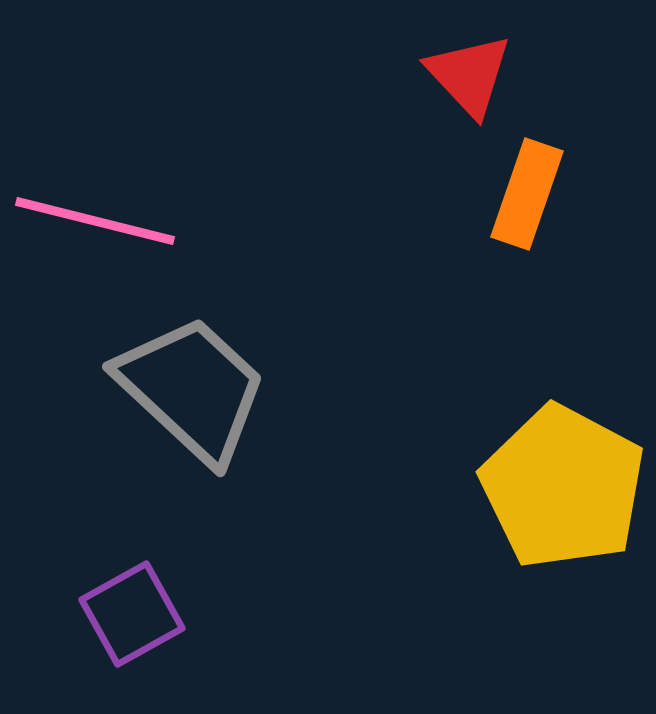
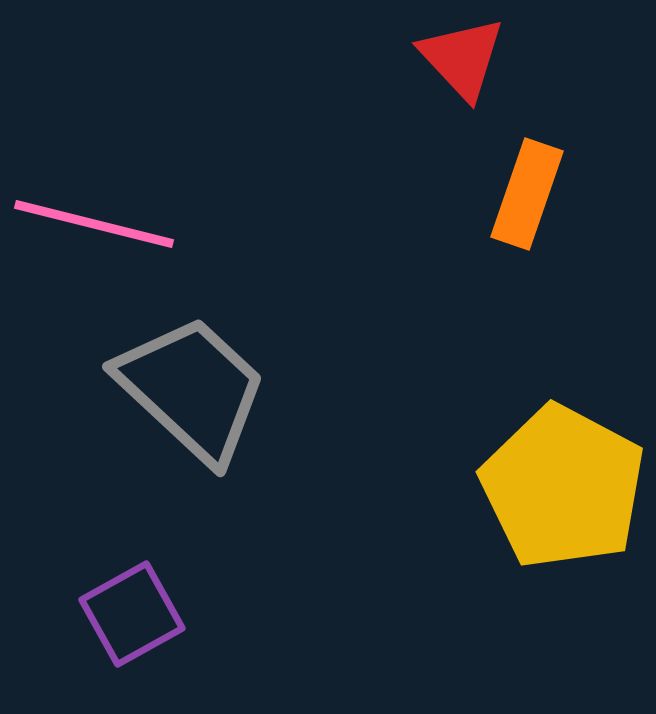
red triangle: moved 7 px left, 17 px up
pink line: moved 1 px left, 3 px down
